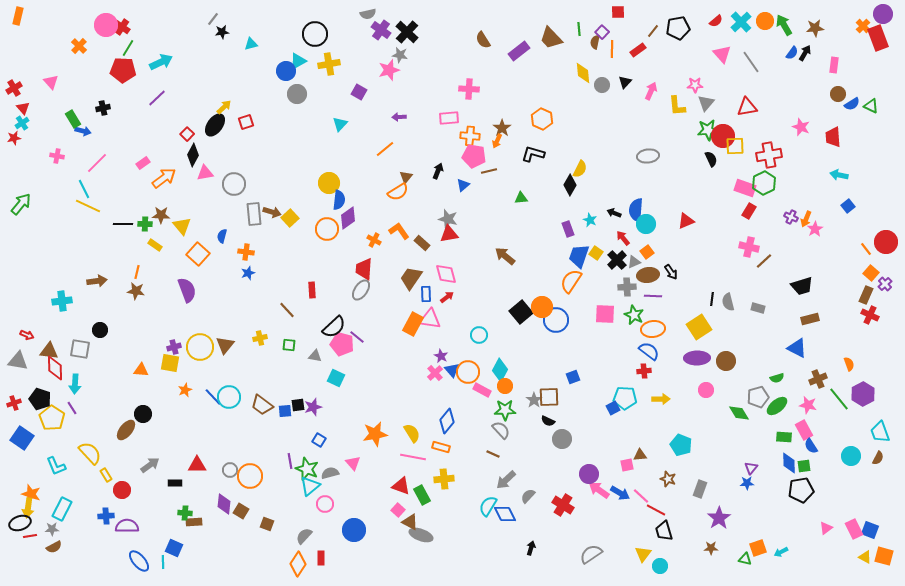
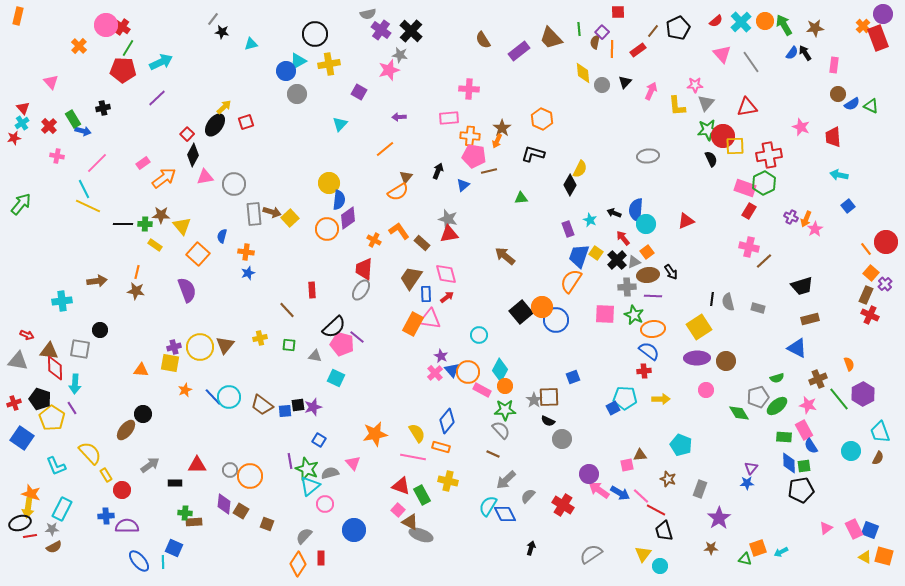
black pentagon at (678, 28): rotated 15 degrees counterclockwise
black star at (222, 32): rotated 16 degrees clockwise
black cross at (407, 32): moved 4 px right, 1 px up
black arrow at (805, 53): rotated 63 degrees counterclockwise
red cross at (14, 88): moved 35 px right, 38 px down; rotated 14 degrees counterclockwise
pink triangle at (205, 173): moved 4 px down
yellow semicircle at (412, 433): moved 5 px right
cyan circle at (851, 456): moved 5 px up
yellow cross at (444, 479): moved 4 px right, 2 px down; rotated 18 degrees clockwise
